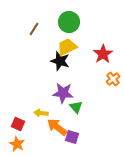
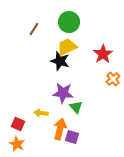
orange arrow: moved 3 px right, 2 px down; rotated 65 degrees clockwise
